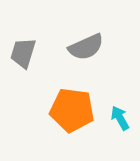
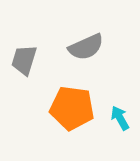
gray trapezoid: moved 1 px right, 7 px down
orange pentagon: moved 2 px up
